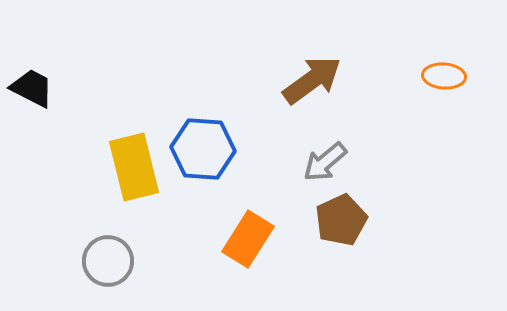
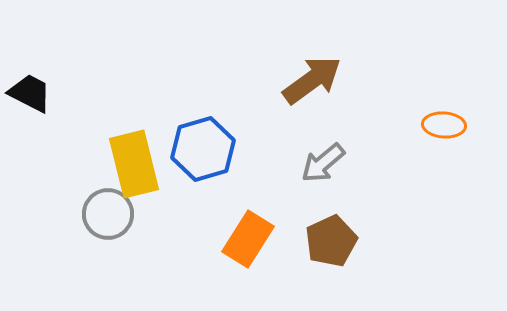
orange ellipse: moved 49 px down
black trapezoid: moved 2 px left, 5 px down
blue hexagon: rotated 20 degrees counterclockwise
gray arrow: moved 2 px left, 1 px down
yellow rectangle: moved 3 px up
brown pentagon: moved 10 px left, 21 px down
gray circle: moved 47 px up
